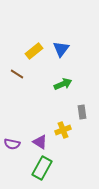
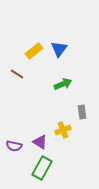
blue triangle: moved 2 px left
purple semicircle: moved 2 px right, 2 px down
